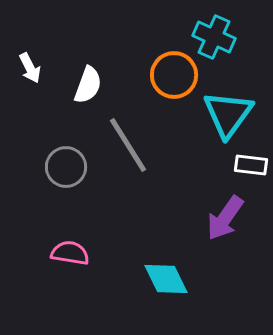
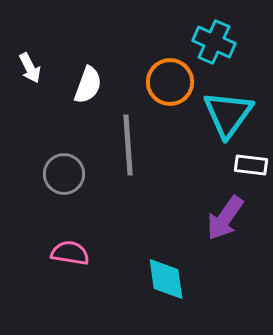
cyan cross: moved 5 px down
orange circle: moved 4 px left, 7 px down
gray line: rotated 28 degrees clockwise
gray circle: moved 2 px left, 7 px down
cyan diamond: rotated 18 degrees clockwise
